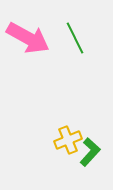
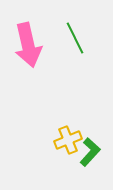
pink arrow: moved 7 px down; rotated 48 degrees clockwise
